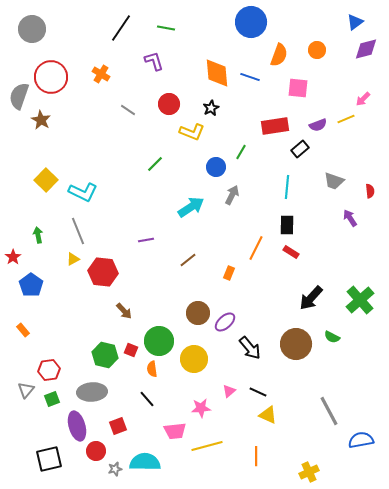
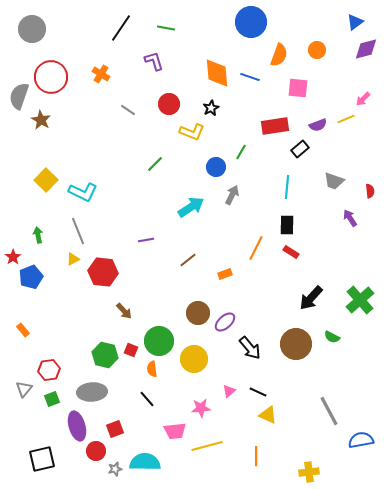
orange rectangle at (229, 273): moved 4 px left, 1 px down; rotated 48 degrees clockwise
blue pentagon at (31, 285): moved 8 px up; rotated 15 degrees clockwise
gray triangle at (26, 390): moved 2 px left, 1 px up
red square at (118, 426): moved 3 px left, 3 px down
black square at (49, 459): moved 7 px left
yellow cross at (309, 472): rotated 18 degrees clockwise
